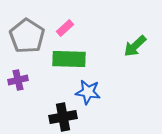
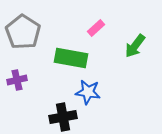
pink rectangle: moved 31 px right
gray pentagon: moved 4 px left, 4 px up
green arrow: rotated 10 degrees counterclockwise
green rectangle: moved 2 px right, 1 px up; rotated 8 degrees clockwise
purple cross: moved 1 px left
